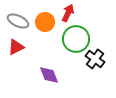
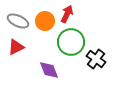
red arrow: moved 1 px left, 1 px down
orange circle: moved 1 px up
green circle: moved 5 px left, 3 px down
black cross: moved 1 px right
purple diamond: moved 5 px up
